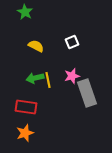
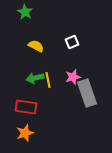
pink star: moved 1 px right, 1 px down
